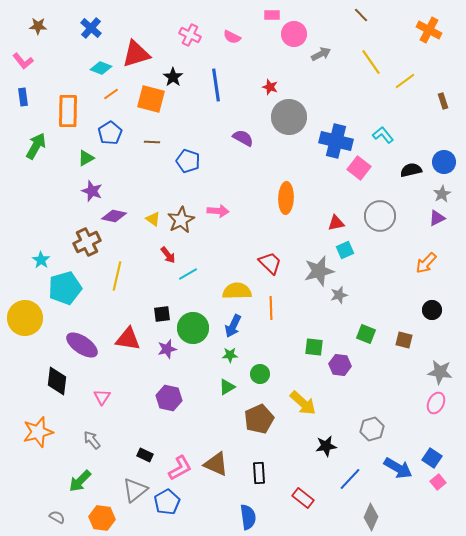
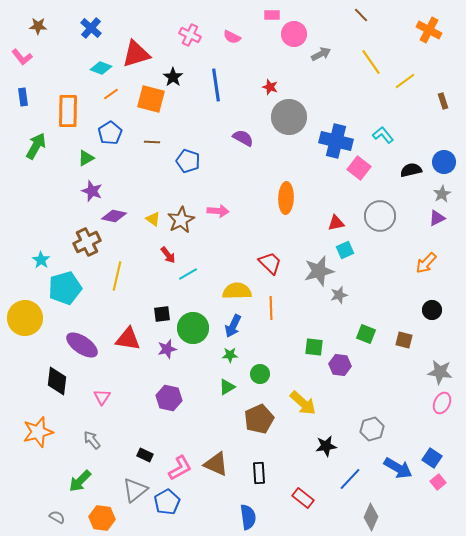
pink L-shape at (23, 61): moved 1 px left, 4 px up
pink ellipse at (436, 403): moved 6 px right
